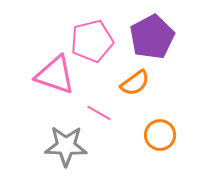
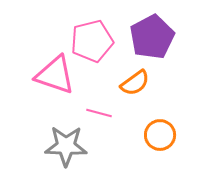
pink line: rotated 15 degrees counterclockwise
